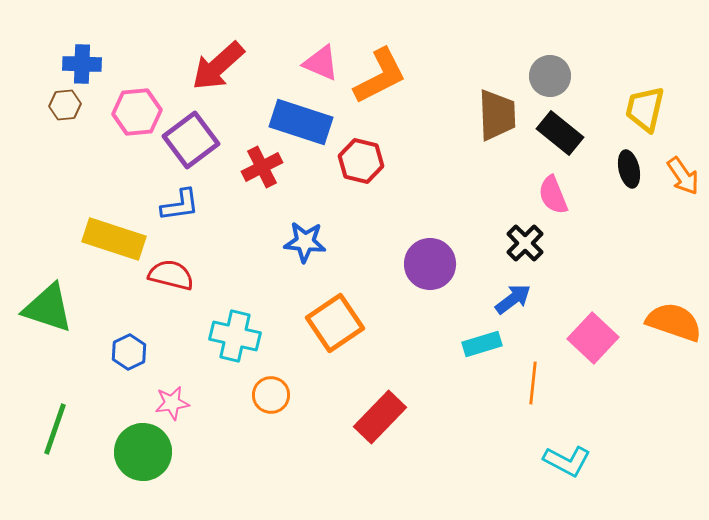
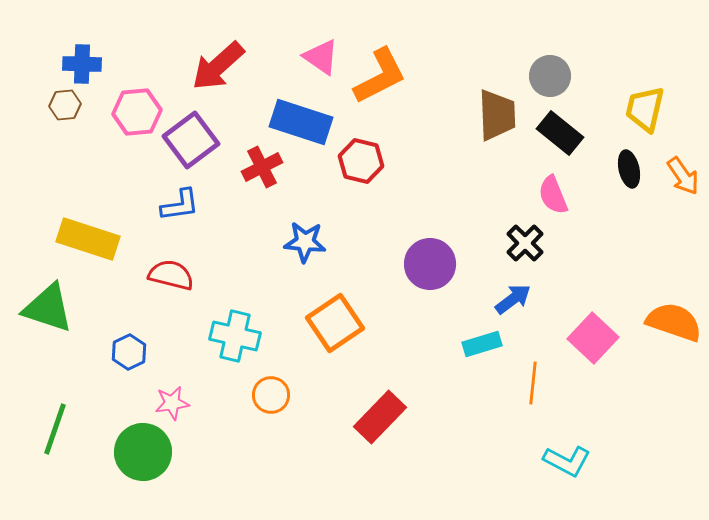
pink triangle: moved 6 px up; rotated 12 degrees clockwise
yellow rectangle: moved 26 px left
